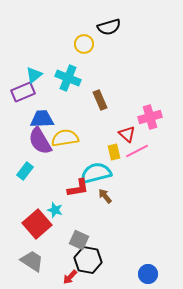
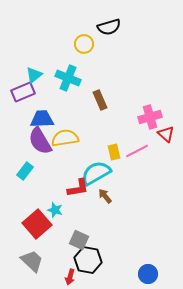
red triangle: moved 39 px right
cyan semicircle: rotated 16 degrees counterclockwise
gray trapezoid: rotated 10 degrees clockwise
red arrow: rotated 28 degrees counterclockwise
